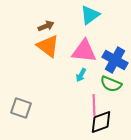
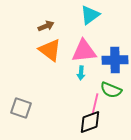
orange triangle: moved 2 px right, 4 px down
pink triangle: rotated 12 degrees counterclockwise
blue cross: rotated 30 degrees counterclockwise
cyan arrow: moved 2 px up; rotated 24 degrees counterclockwise
green semicircle: moved 6 px down
pink line: moved 1 px right, 1 px up; rotated 15 degrees clockwise
black diamond: moved 11 px left
